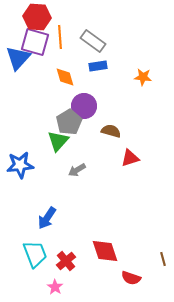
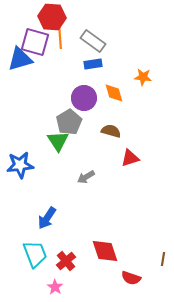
red hexagon: moved 15 px right
blue triangle: moved 2 px right, 1 px down; rotated 32 degrees clockwise
blue rectangle: moved 5 px left, 2 px up
orange diamond: moved 49 px right, 16 px down
purple circle: moved 8 px up
green triangle: rotated 15 degrees counterclockwise
gray arrow: moved 9 px right, 7 px down
brown line: rotated 24 degrees clockwise
